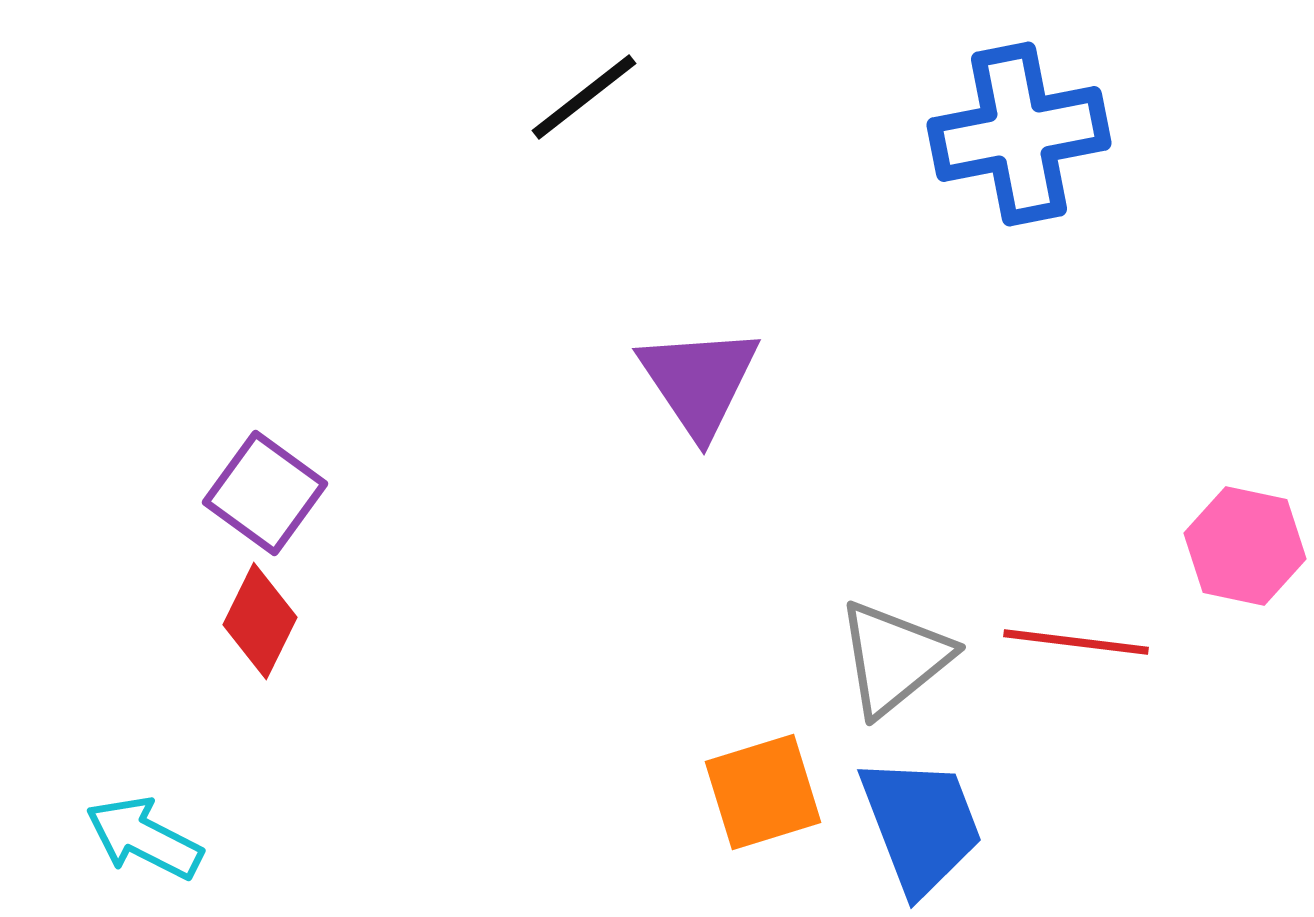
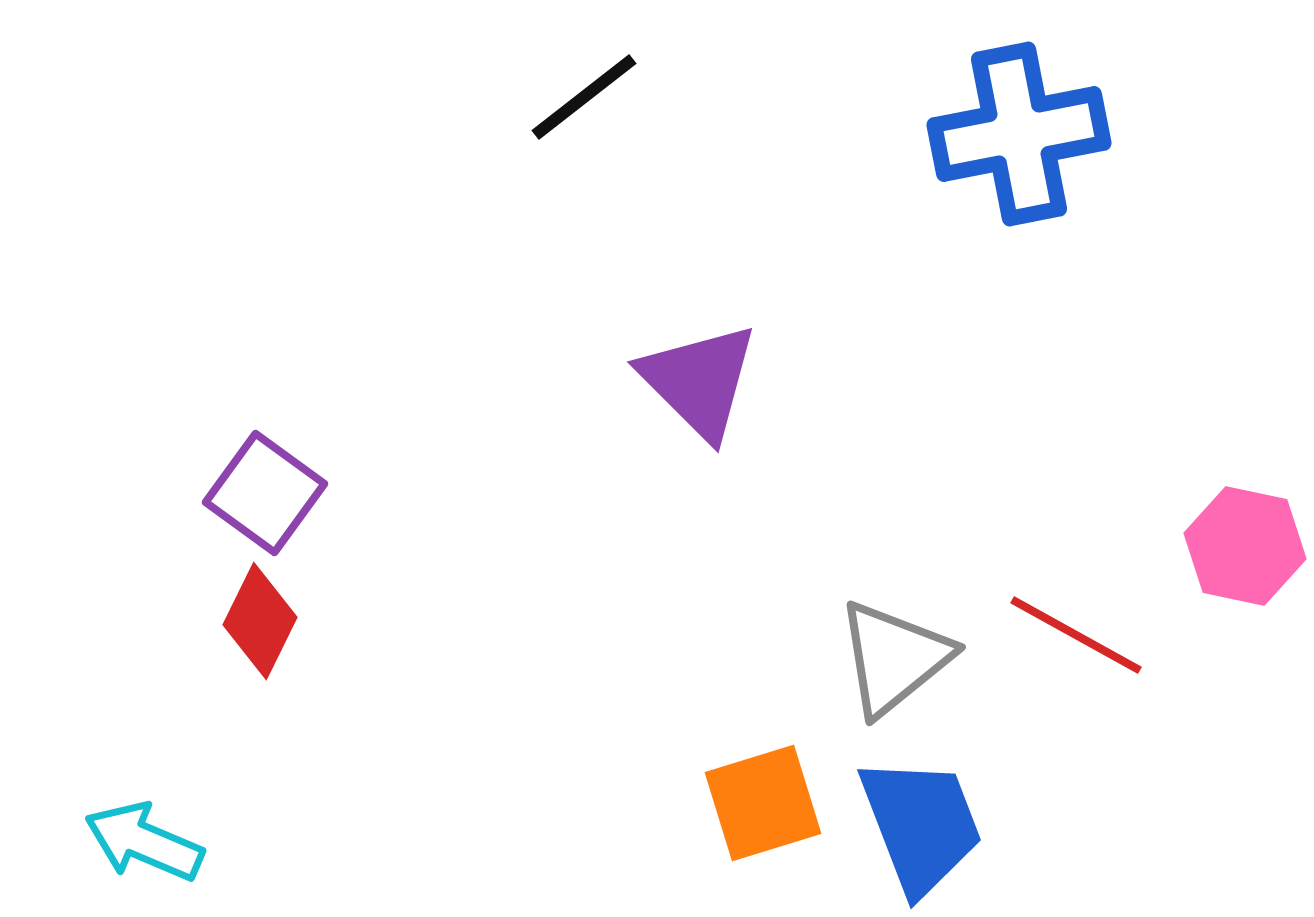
purple triangle: rotated 11 degrees counterclockwise
red line: moved 7 px up; rotated 22 degrees clockwise
orange square: moved 11 px down
cyan arrow: moved 4 px down; rotated 4 degrees counterclockwise
